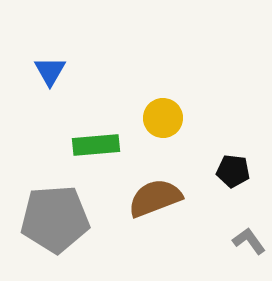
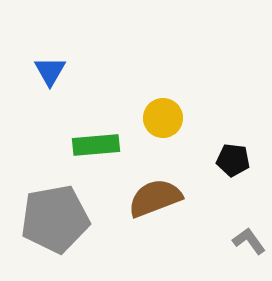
black pentagon: moved 11 px up
gray pentagon: rotated 6 degrees counterclockwise
